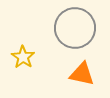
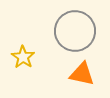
gray circle: moved 3 px down
